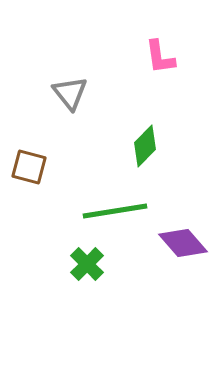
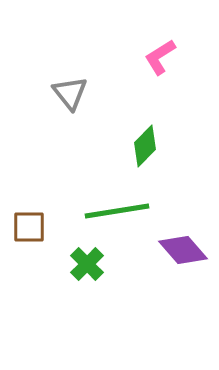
pink L-shape: rotated 66 degrees clockwise
brown square: moved 60 px down; rotated 15 degrees counterclockwise
green line: moved 2 px right
purple diamond: moved 7 px down
